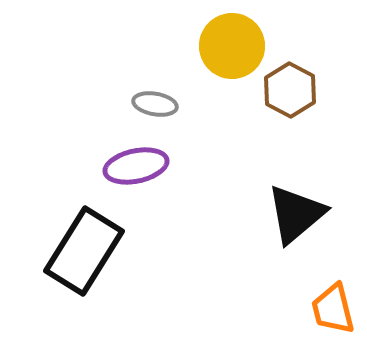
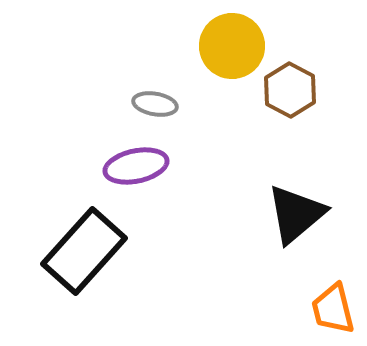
black rectangle: rotated 10 degrees clockwise
